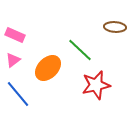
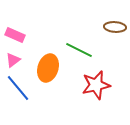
green line: moved 1 px left; rotated 16 degrees counterclockwise
orange ellipse: rotated 28 degrees counterclockwise
blue line: moved 6 px up
